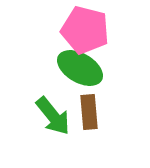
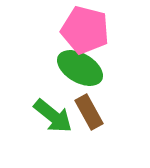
brown rectangle: rotated 24 degrees counterclockwise
green arrow: rotated 12 degrees counterclockwise
